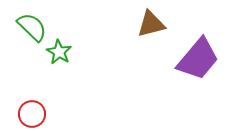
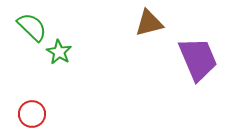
brown triangle: moved 2 px left, 1 px up
purple trapezoid: rotated 63 degrees counterclockwise
